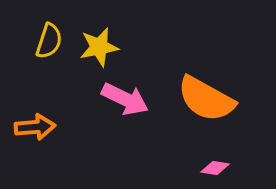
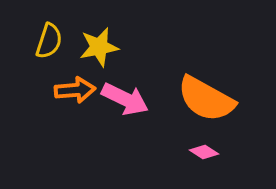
orange arrow: moved 40 px right, 37 px up
pink diamond: moved 11 px left, 16 px up; rotated 24 degrees clockwise
